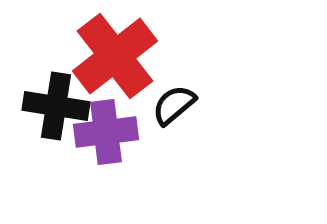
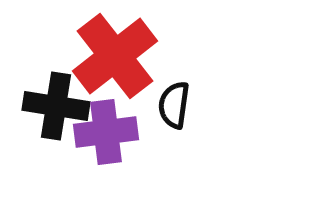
black semicircle: rotated 42 degrees counterclockwise
